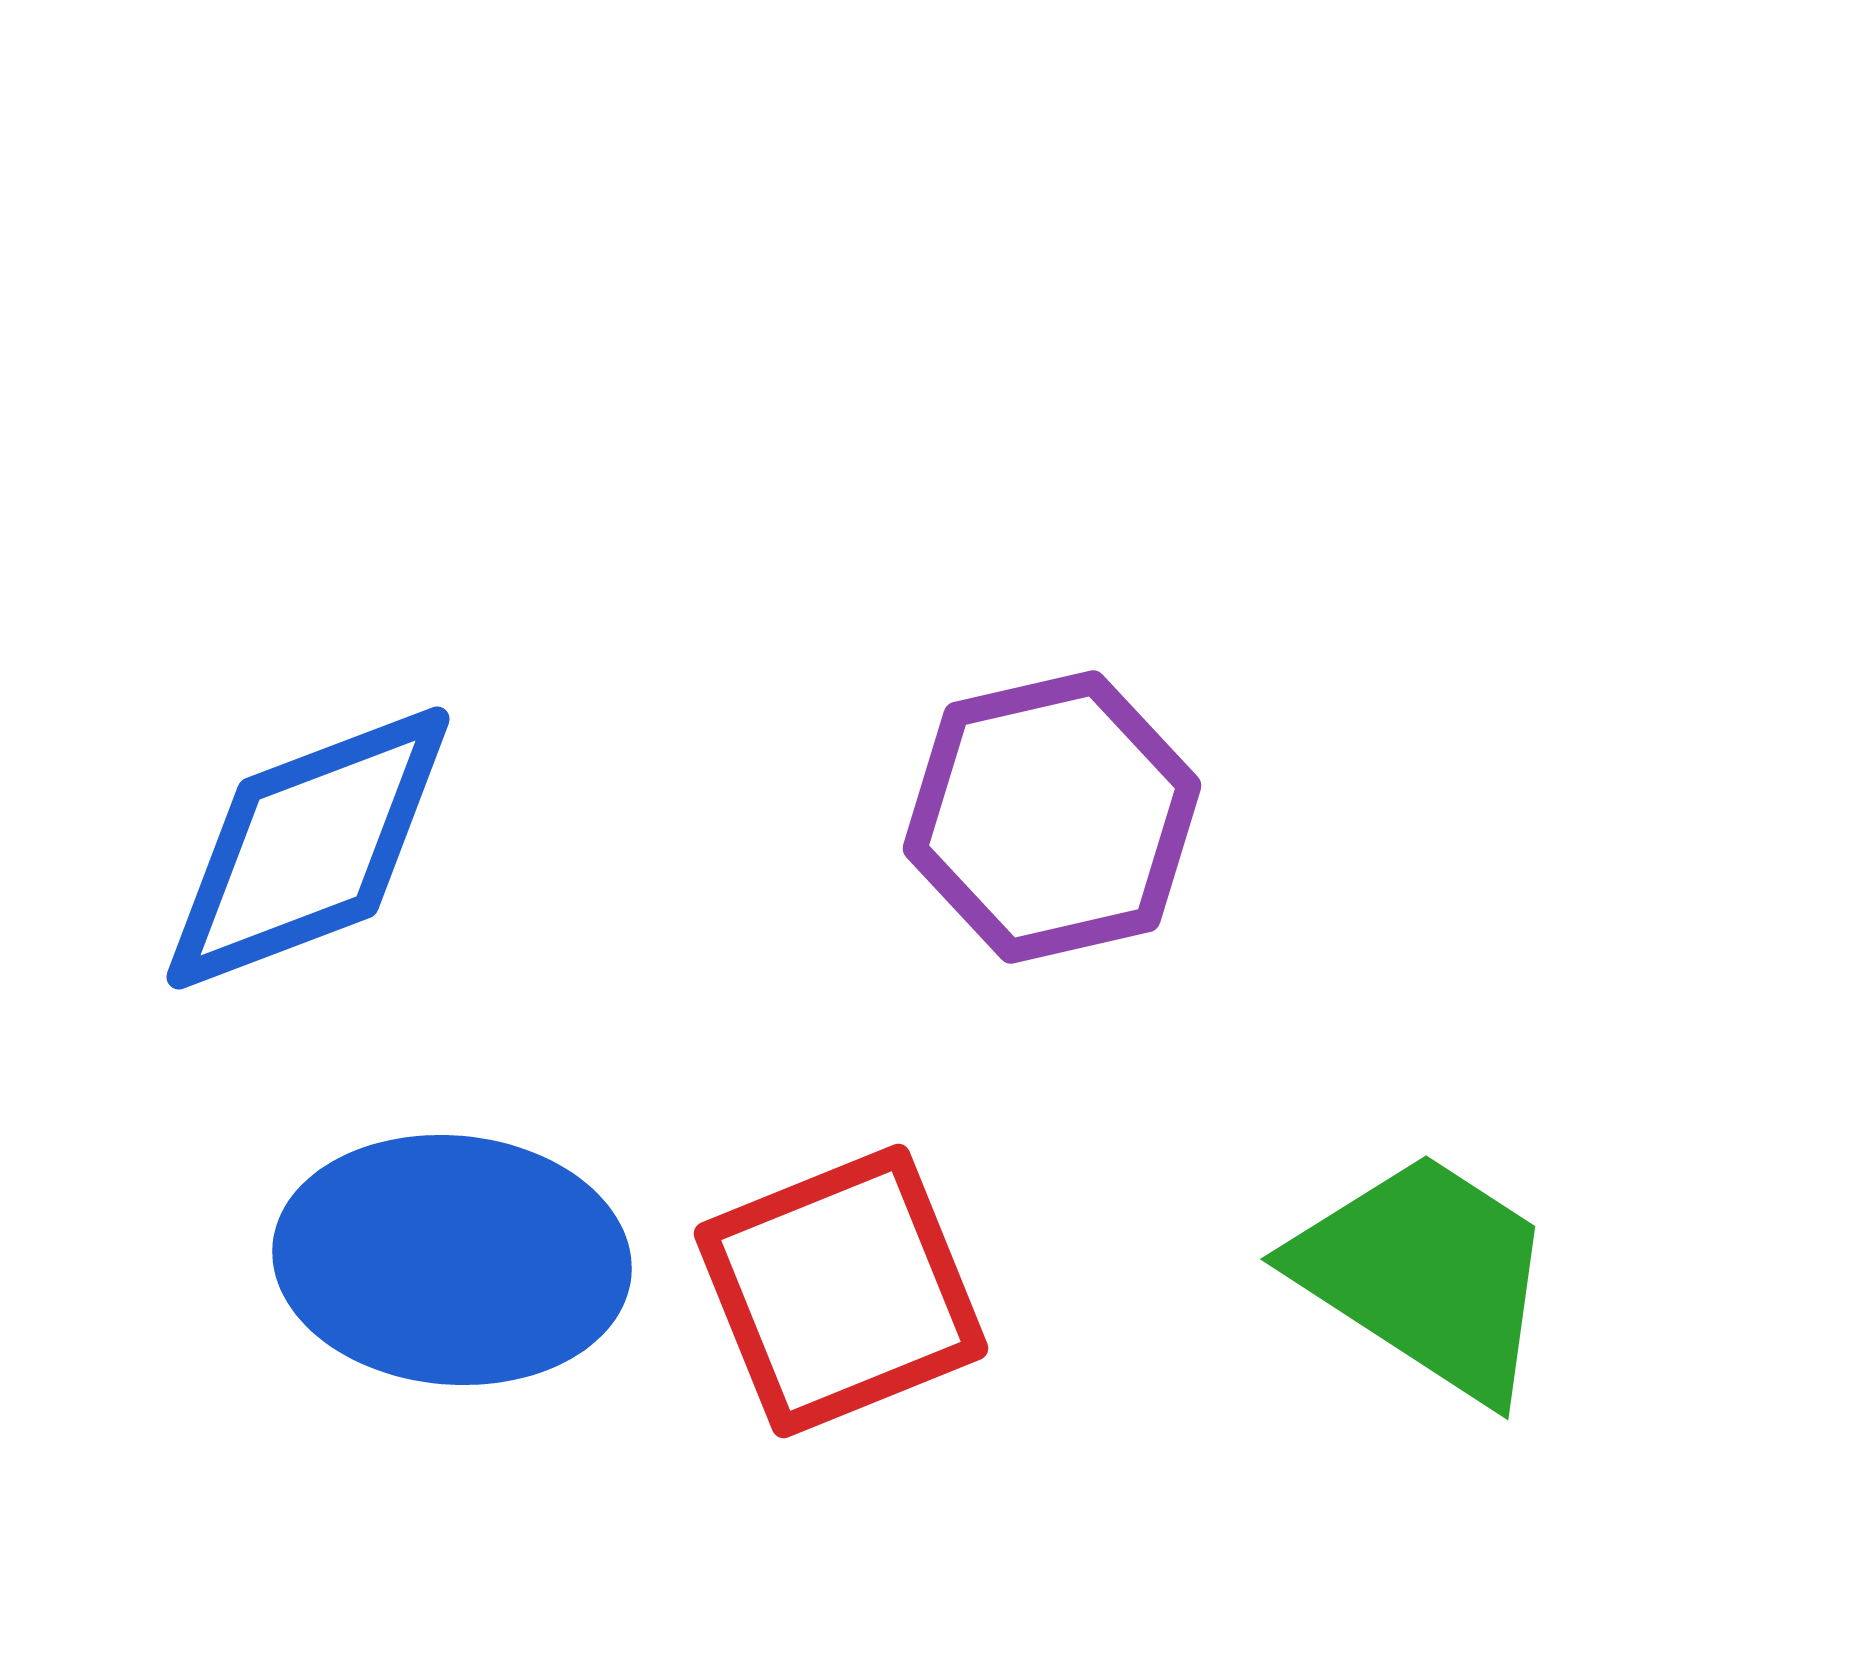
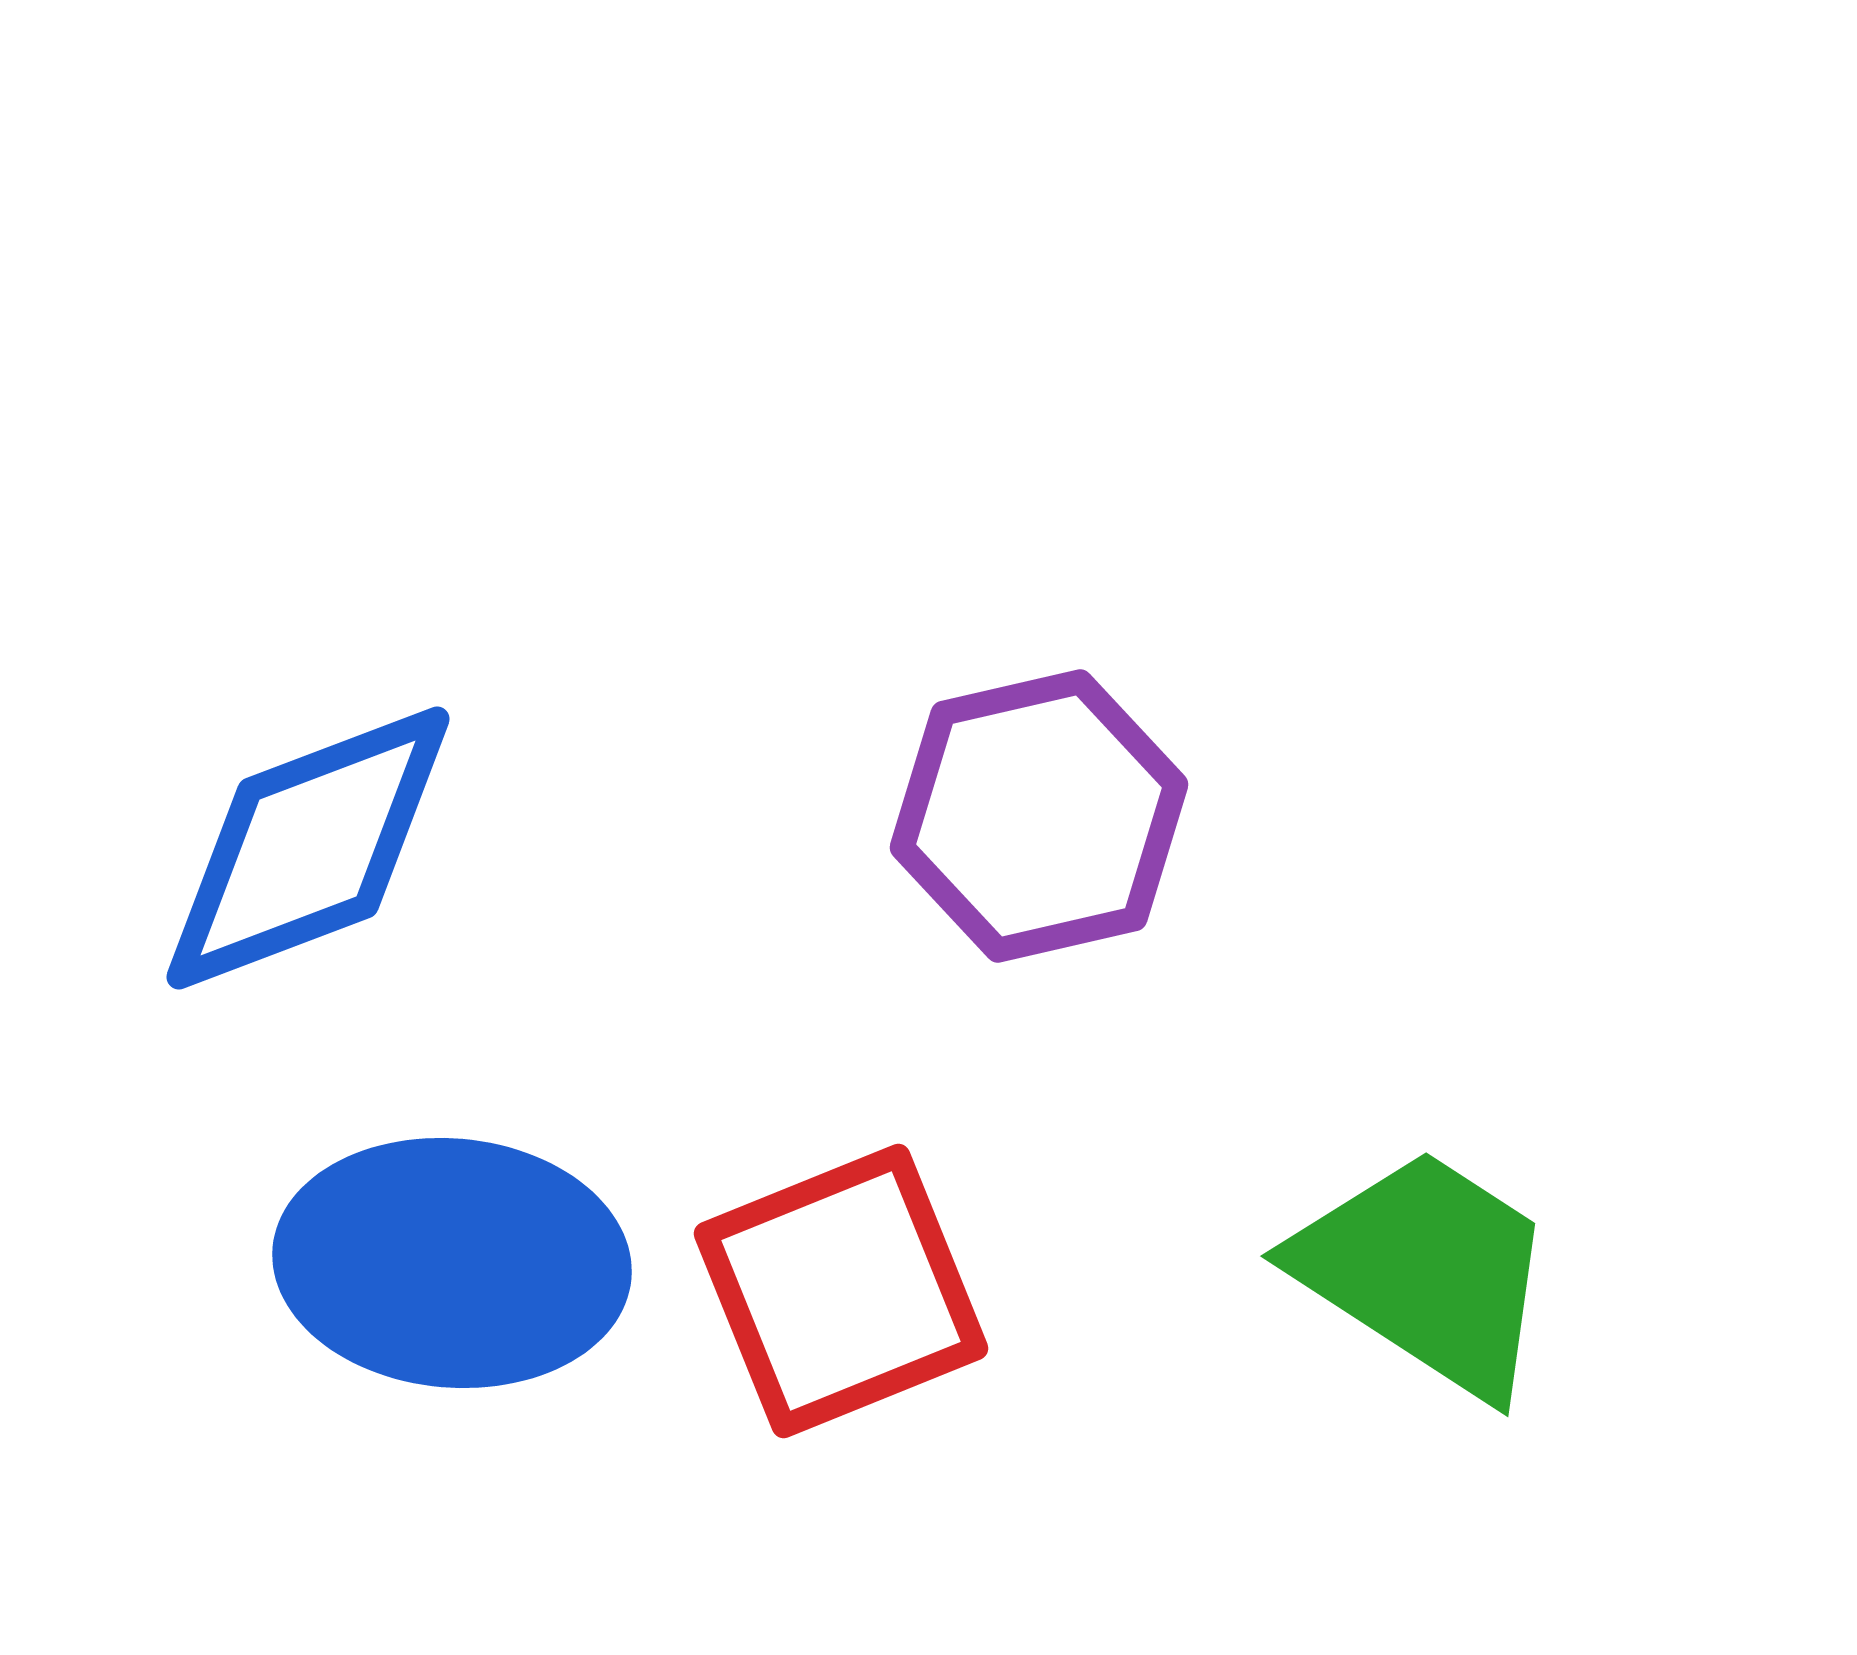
purple hexagon: moved 13 px left, 1 px up
blue ellipse: moved 3 px down
green trapezoid: moved 3 px up
